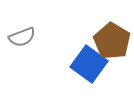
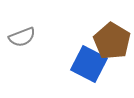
blue square: rotated 9 degrees counterclockwise
